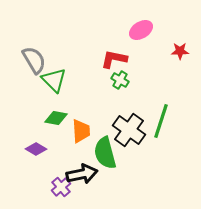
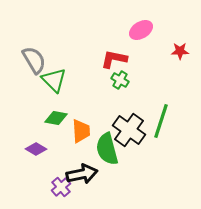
green semicircle: moved 2 px right, 4 px up
